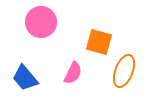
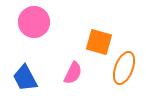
pink circle: moved 7 px left
orange ellipse: moved 3 px up
blue trapezoid: rotated 12 degrees clockwise
